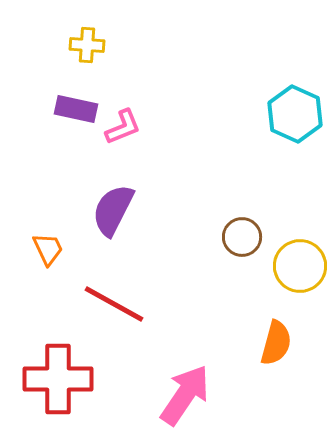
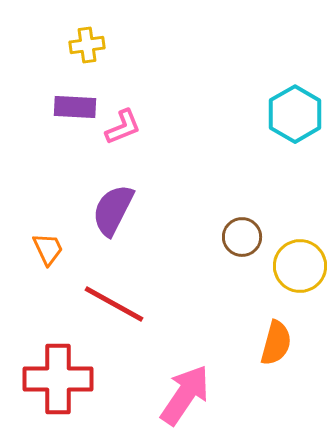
yellow cross: rotated 12 degrees counterclockwise
purple rectangle: moved 1 px left, 2 px up; rotated 9 degrees counterclockwise
cyan hexagon: rotated 6 degrees clockwise
